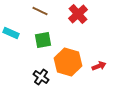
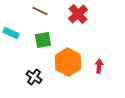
orange hexagon: rotated 12 degrees clockwise
red arrow: rotated 64 degrees counterclockwise
black cross: moved 7 px left
